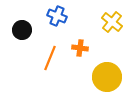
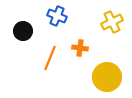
yellow cross: rotated 25 degrees clockwise
black circle: moved 1 px right, 1 px down
